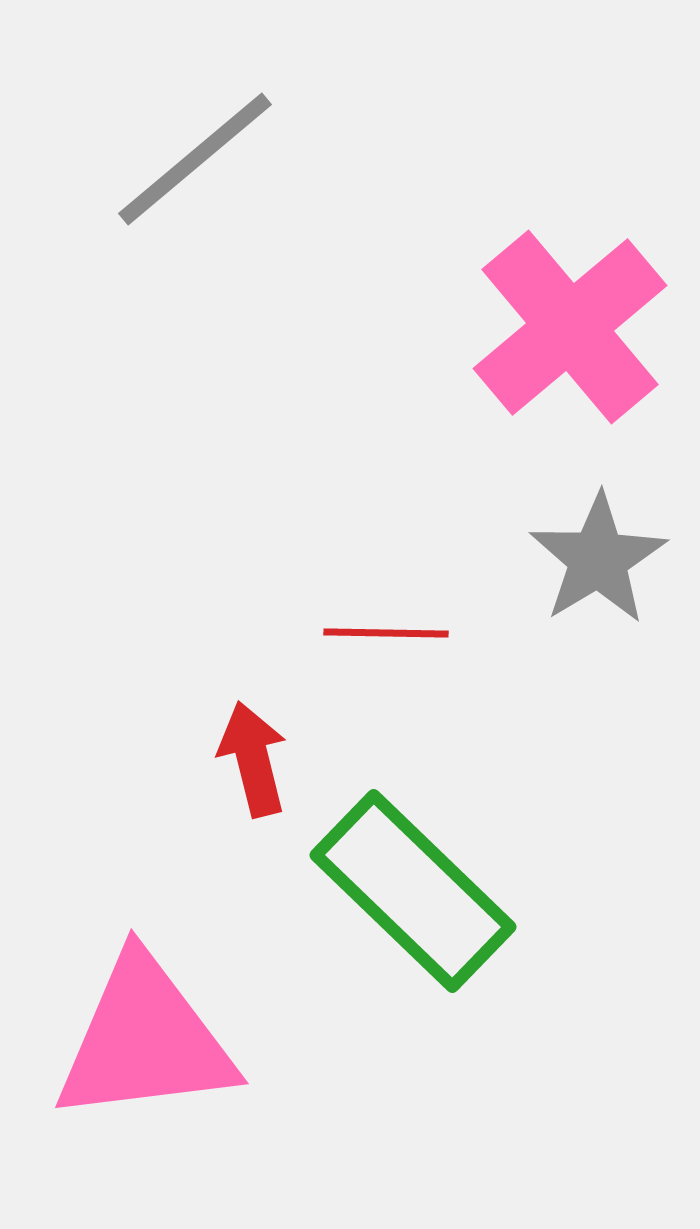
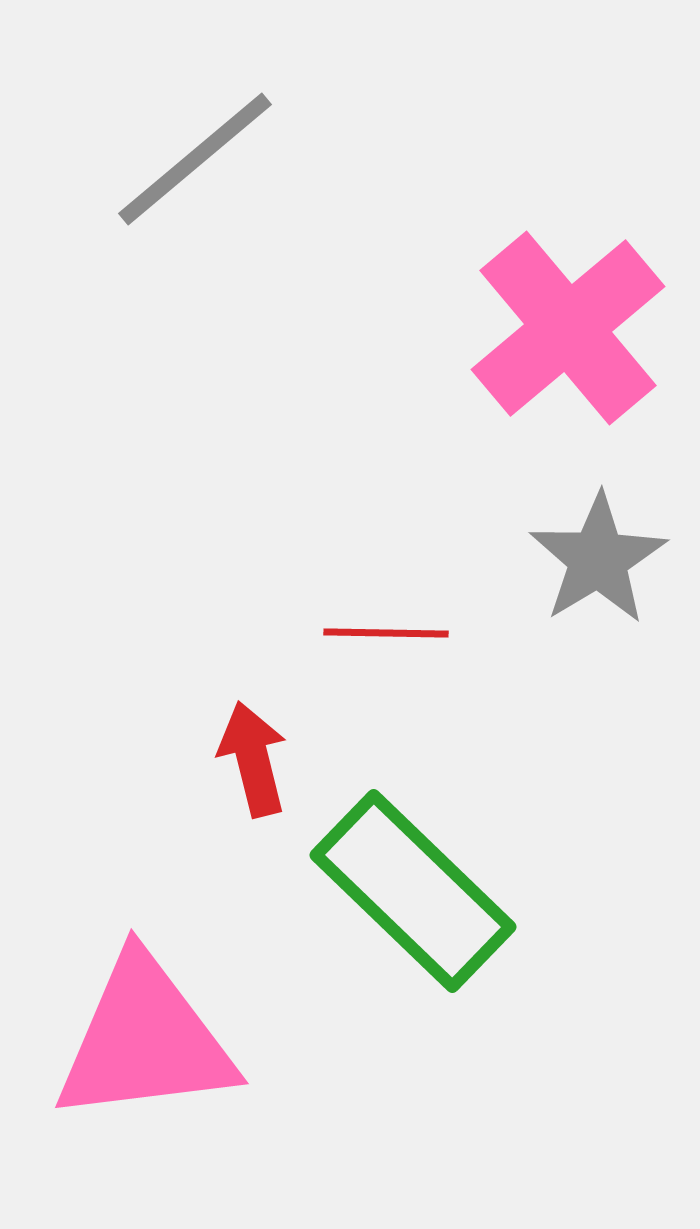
pink cross: moved 2 px left, 1 px down
